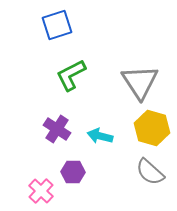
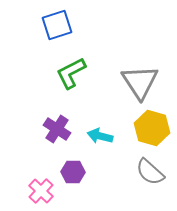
green L-shape: moved 2 px up
